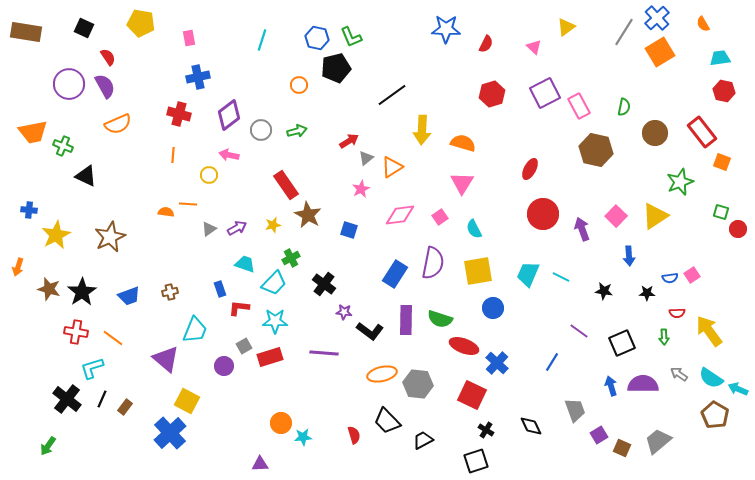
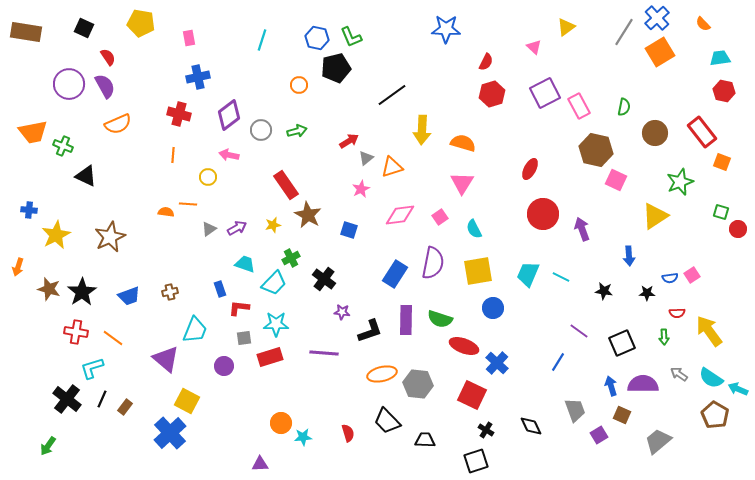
orange semicircle at (703, 24): rotated 14 degrees counterclockwise
red semicircle at (486, 44): moved 18 px down
orange triangle at (392, 167): rotated 15 degrees clockwise
yellow circle at (209, 175): moved 1 px left, 2 px down
pink square at (616, 216): moved 36 px up; rotated 20 degrees counterclockwise
black cross at (324, 284): moved 5 px up
purple star at (344, 312): moved 2 px left
cyan star at (275, 321): moved 1 px right, 3 px down
black L-shape at (370, 331): rotated 56 degrees counterclockwise
gray square at (244, 346): moved 8 px up; rotated 21 degrees clockwise
blue line at (552, 362): moved 6 px right
red semicircle at (354, 435): moved 6 px left, 2 px up
black trapezoid at (423, 440): moved 2 px right; rotated 30 degrees clockwise
brown square at (622, 448): moved 33 px up
